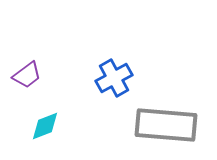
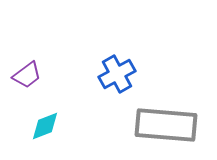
blue cross: moved 3 px right, 4 px up
